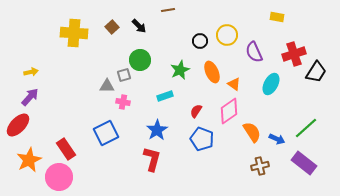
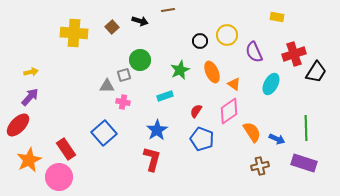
black arrow: moved 1 px right, 5 px up; rotated 28 degrees counterclockwise
green line: rotated 50 degrees counterclockwise
blue square: moved 2 px left; rotated 15 degrees counterclockwise
purple rectangle: rotated 20 degrees counterclockwise
